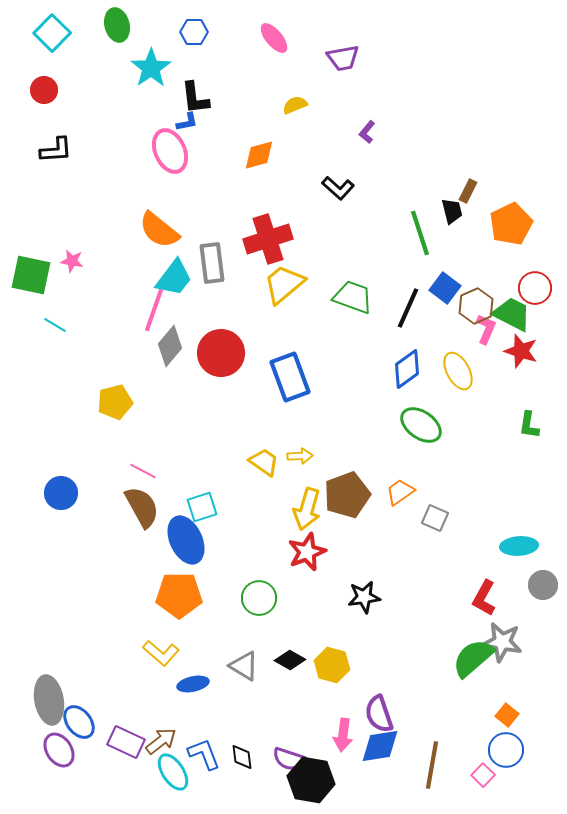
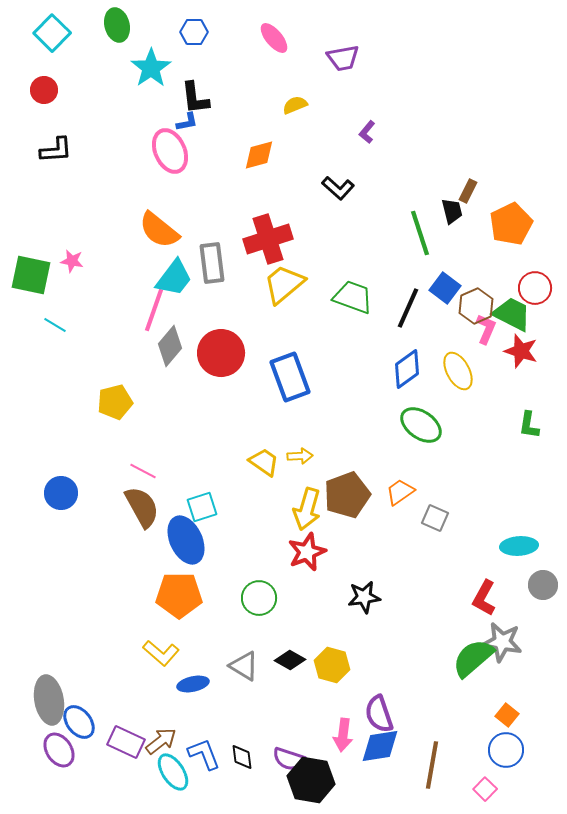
pink square at (483, 775): moved 2 px right, 14 px down
